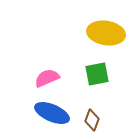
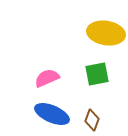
blue ellipse: moved 1 px down
